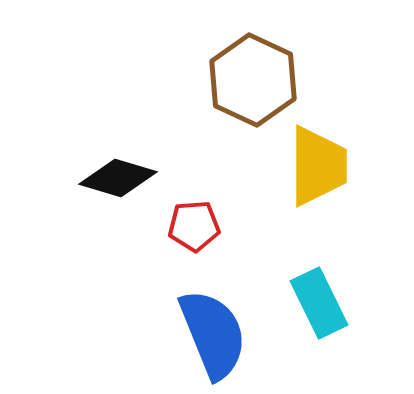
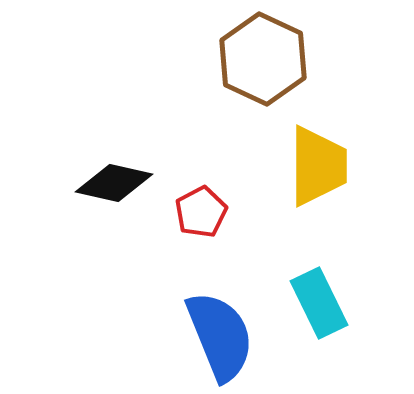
brown hexagon: moved 10 px right, 21 px up
black diamond: moved 4 px left, 5 px down; rotated 4 degrees counterclockwise
red pentagon: moved 7 px right, 14 px up; rotated 24 degrees counterclockwise
blue semicircle: moved 7 px right, 2 px down
